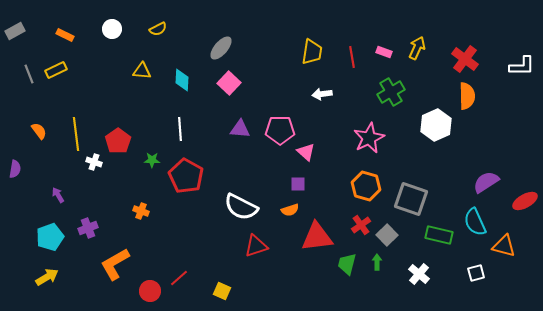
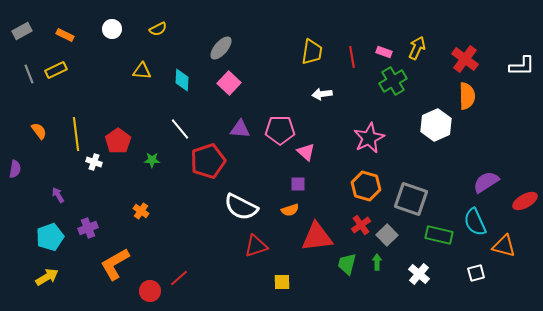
gray rectangle at (15, 31): moved 7 px right
green cross at (391, 92): moved 2 px right, 11 px up
white line at (180, 129): rotated 35 degrees counterclockwise
red pentagon at (186, 176): moved 22 px right, 15 px up; rotated 24 degrees clockwise
orange cross at (141, 211): rotated 14 degrees clockwise
yellow square at (222, 291): moved 60 px right, 9 px up; rotated 24 degrees counterclockwise
